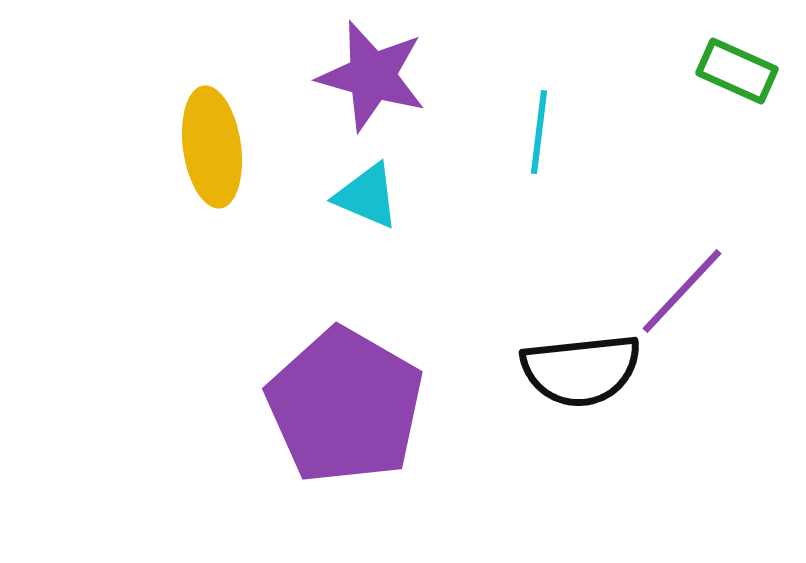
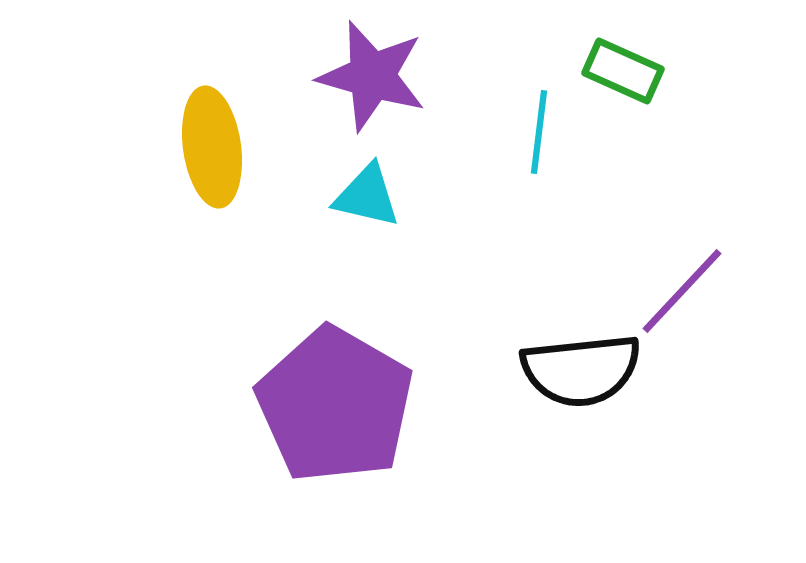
green rectangle: moved 114 px left
cyan triangle: rotated 10 degrees counterclockwise
purple pentagon: moved 10 px left, 1 px up
